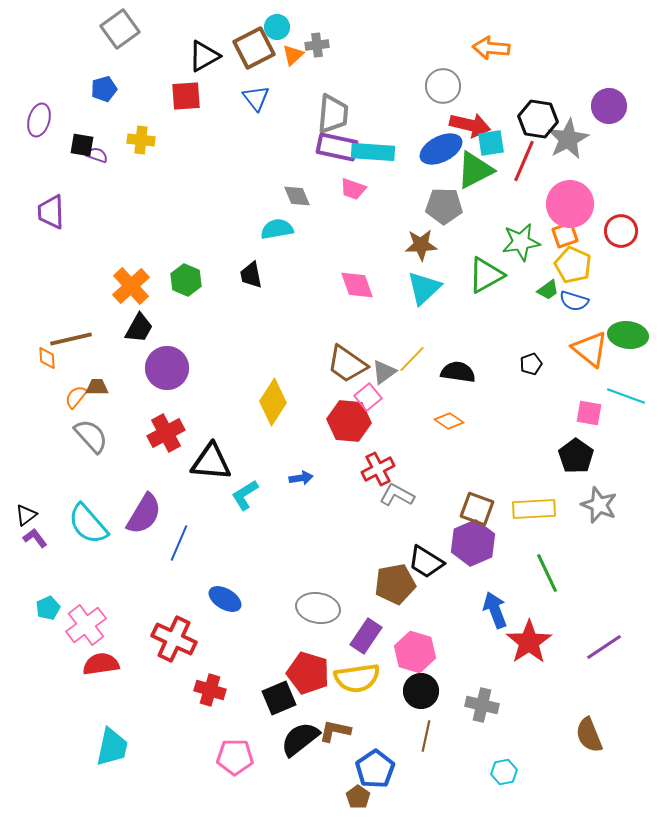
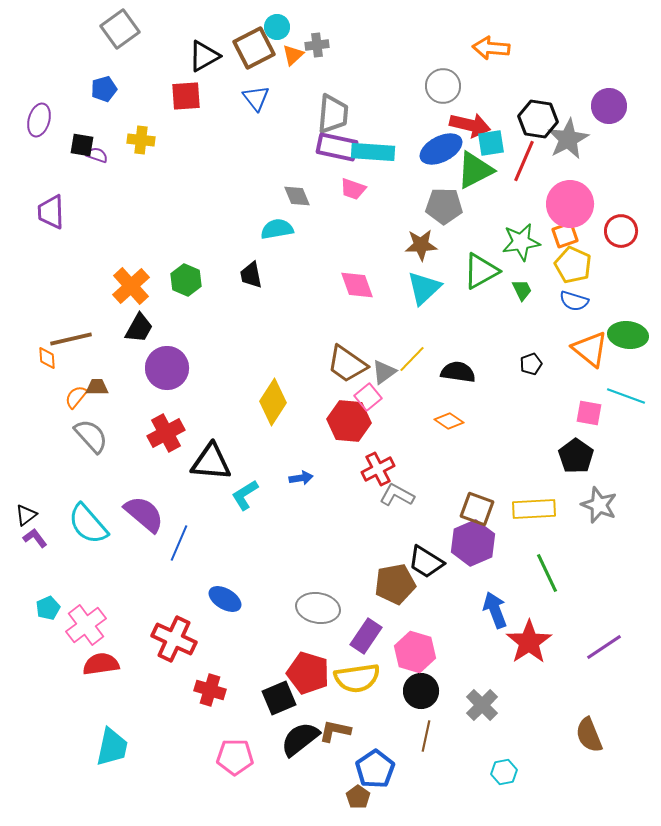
green triangle at (486, 275): moved 5 px left, 4 px up
green trapezoid at (548, 290): moved 26 px left; rotated 80 degrees counterclockwise
purple semicircle at (144, 514): rotated 81 degrees counterclockwise
gray cross at (482, 705): rotated 32 degrees clockwise
